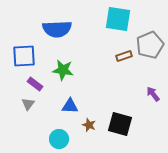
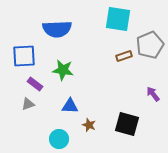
gray triangle: rotated 32 degrees clockwise
black square: moved 7 px right
